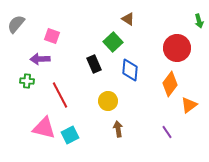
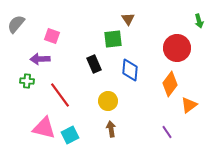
brown triangle: rotated 24 degrees clockwise
green square: moved 3 px up; rotated 36 degrees clockwise
red line: rotated 8 degrees counterclockwise
brown arrow: moved 7 px left
